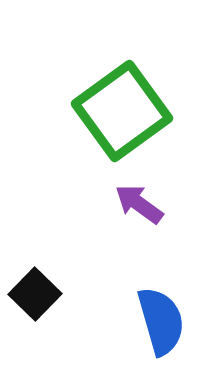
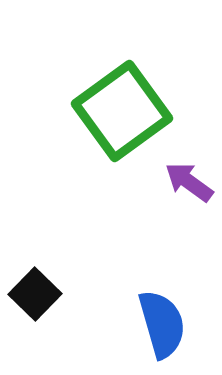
purple arrow: moved 50 px right, 22 px up
blue semicircle: moved 1 px right, 3 px down
